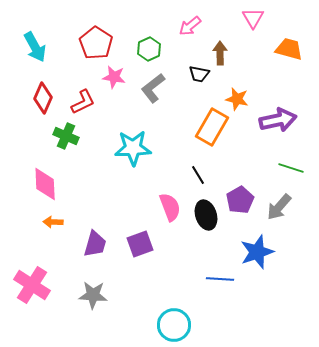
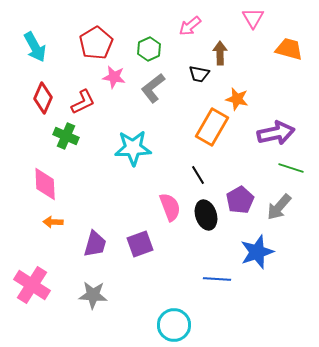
red pentagon: rotated 8 degrees clockwise
purple arrow: moved 2 px left, 13 px down
blue line: moved 3 px left
